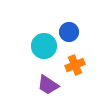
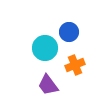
cyan circle: moved 1 px right, 2 px down
purple trapezoid: rotated 20 degrees clockwise
